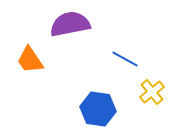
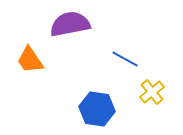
blue hexagon: moved 1 px left
